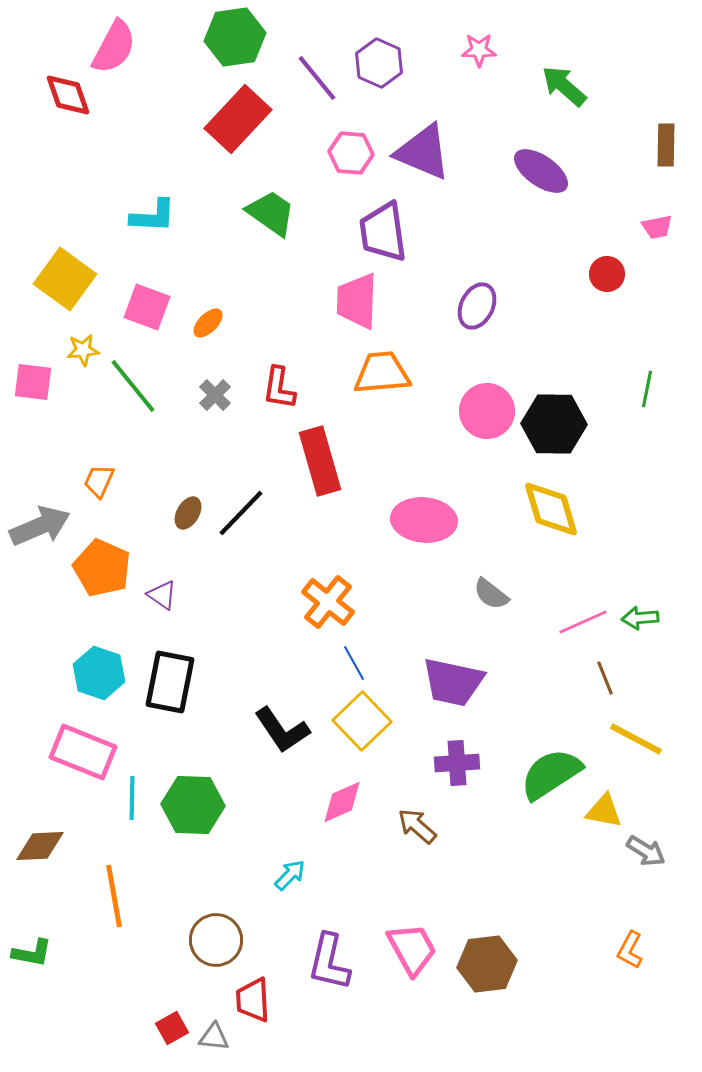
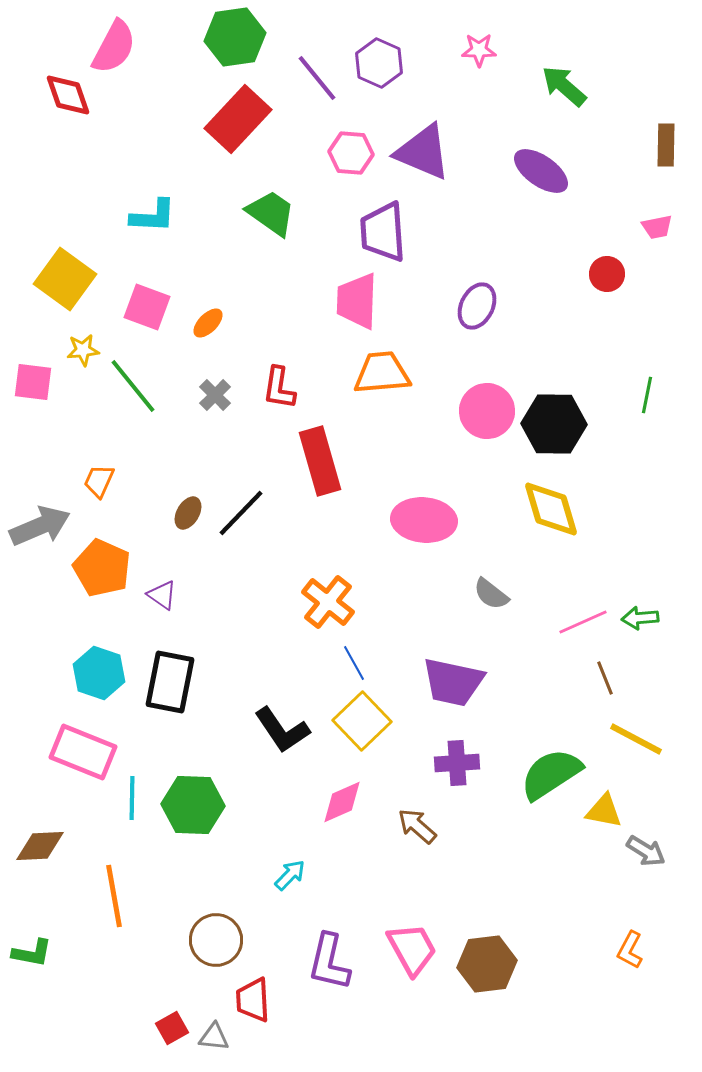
purple trapezoid at (383, 232): rotated 4 degrees clockwise
green line at (647, 389): moved 6 px down
